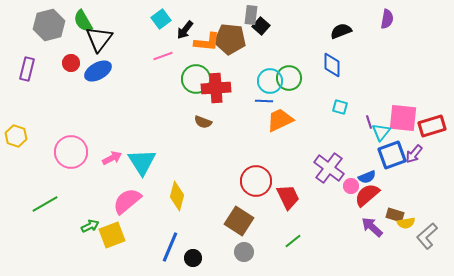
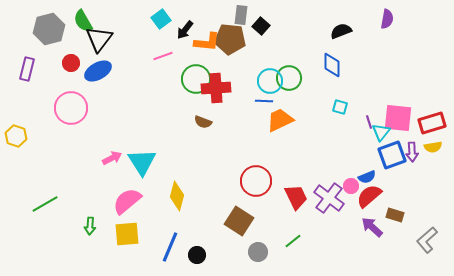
gray rectangle at (251, 15): moved 10 px left
gray hexagon at (49, 25): moved 4 px down
pink square at (403, 118): moved 5 px left
red rectangle at (432, 126): moved 3 px up
pink circle at (71, 152): moved 44 px up
purple arrow at (414, 154): moved 2 px left, 2 px up; rotated 42 degrees counterclockwise
purple cross at (329, 168): moved 30 px down
red semicircle at (367, 195): moved 2 px right, 1 px down
red trapezoid at (288, 197): moved 8 px right
yellow semicircle at (406, 223): moved 27 px right, 76 px up
green arrow at (90, 226): rotated 120 degrees clockwise
yellow square at (112, 235): moved 15 px right, 1 px up; rotated 16 degrees clockwise
gray L-shape at (427, 236): moved 4 px down
gray circle at (244, 252): moved 14 px right
black circle at (193, 258): moved 4 px right, 3 px up
